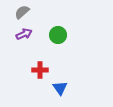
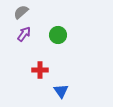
gray semicircle: moved 1 px left
purple arrow: rotated 28 degrees counterclockwise
blue triangle: moved 1 px right, 3 px down
